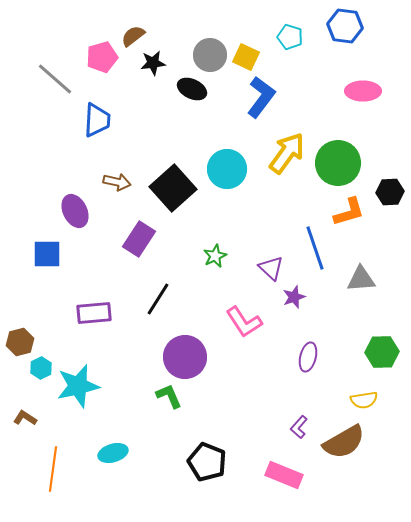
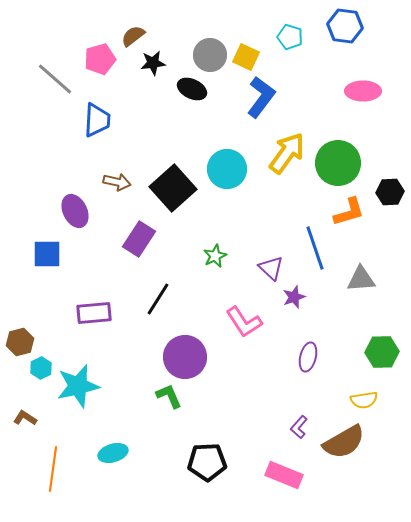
pink pentagon at (102, 57): moved 2 px left, 2 px down
black pentagon at (207, 462): rotated 24 degrees counterclockwise
